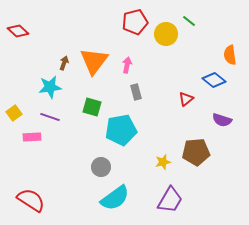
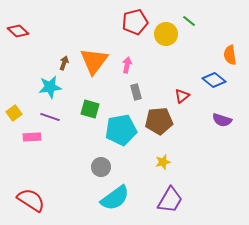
red triangle: moved 4 px left, 3 px up
green square: moved 2 px left, 2 px down
brown pentagon: moved 37 px left, 31 px up
